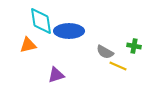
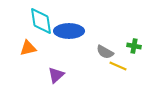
orange triangle: moved 3 px down
purple triangle: rotated 24 degrees counterclockwise
